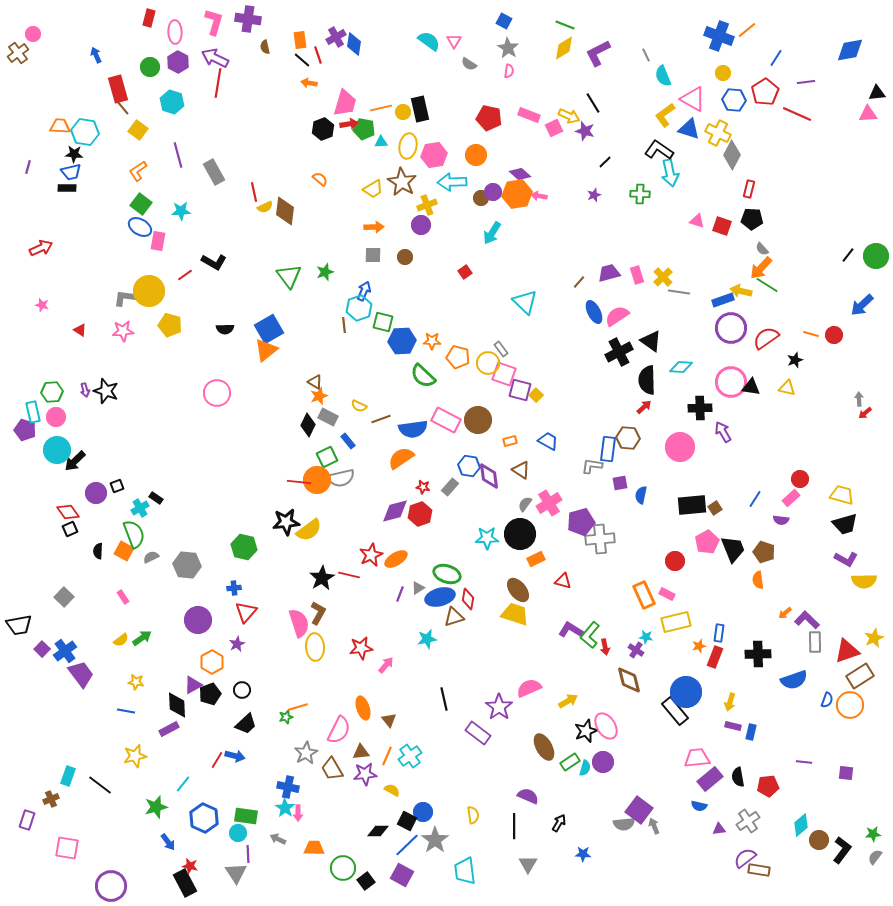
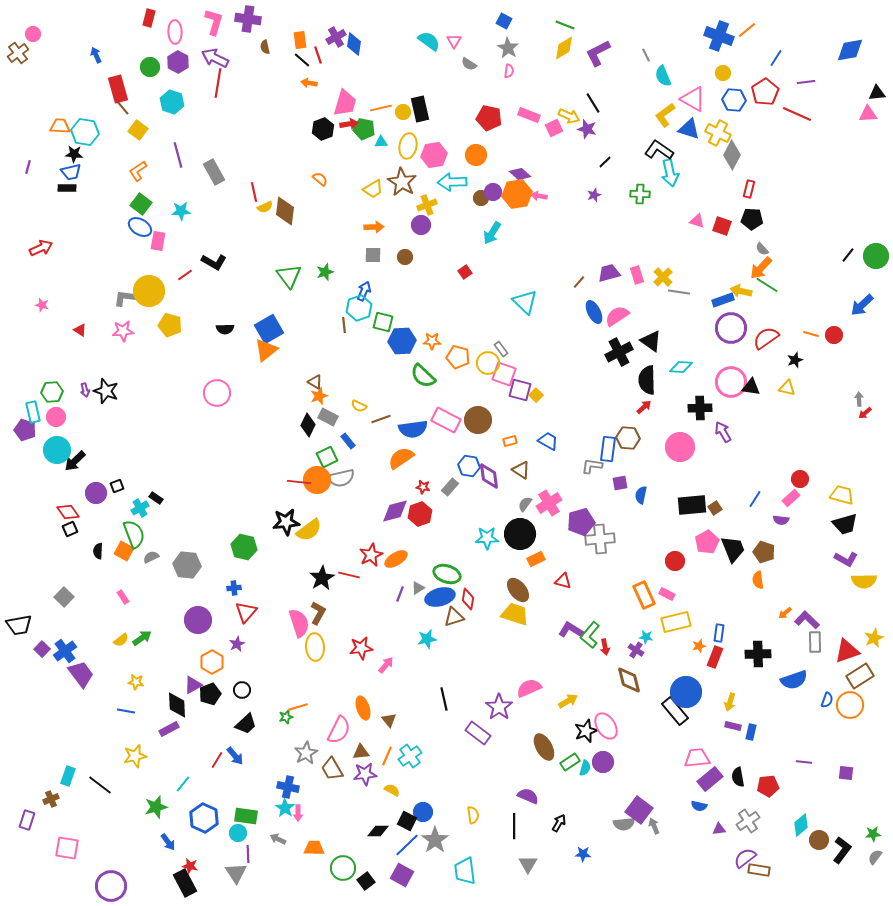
purple star at (585, 131): moved 2 px right, 2 px up
blue arrow at (235, 756): rotated 36 degrees clockwise
